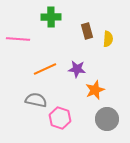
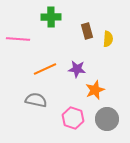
pink hexagon: moved 13 px right
